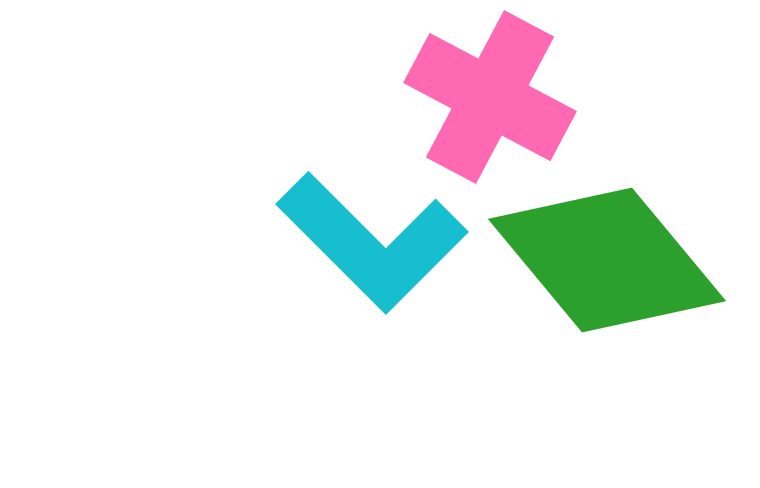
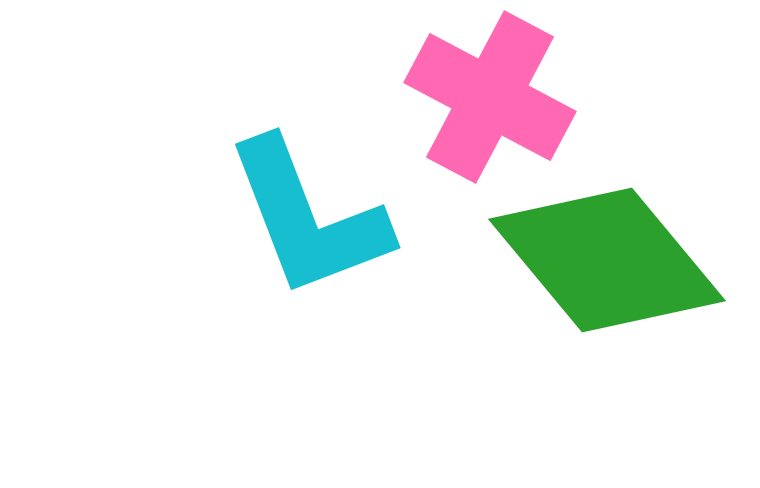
cyan L-shape: moved 64 px left, 24 px up; rotated 24 degrees clockwise
